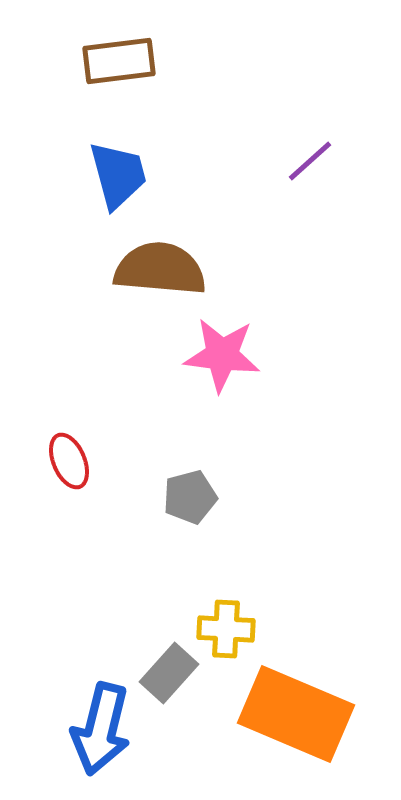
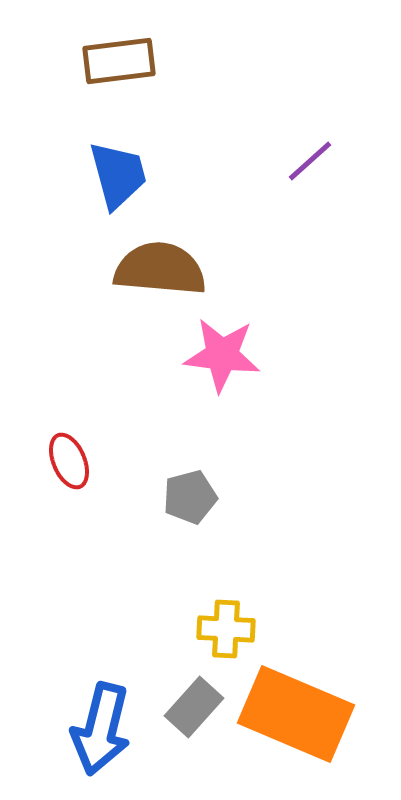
gray rectangle: moved 25 px right, 34 px down
